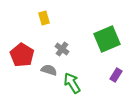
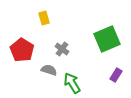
red pentagon: moved 5 px up
